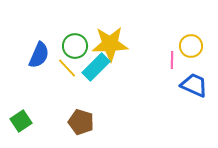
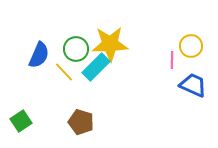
green circle: moved 1 px right, 3 px down
yellow line: moved 3 px left, 4 px down
blue trapezoid: moved 1 px left
